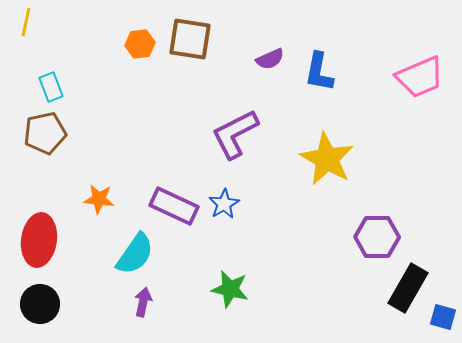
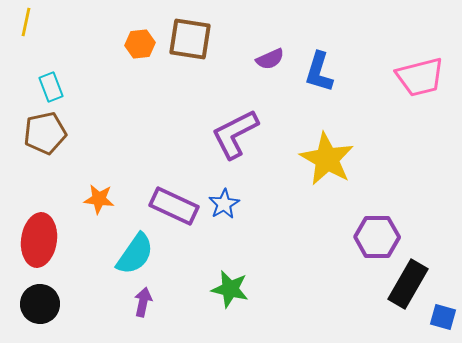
blue L-shape: rotated 6 degrees clockwise
pink trapezoid: rotated 9 degrees clockwise
black rectangle: moved 4 px up
